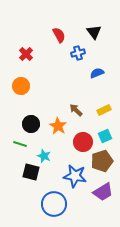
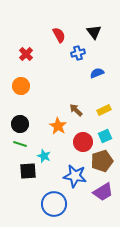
black circle: moved 11 px left
black square: moved 3 px left, 1 px up; rotated 18 degrees counterclockwise
